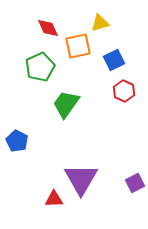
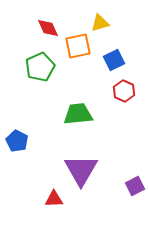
green trapezoid: moved 12 px right, 10 px down; rotated 48 degrees clockwise
purple triangle: moved 9 px up
purple square: moved 3 px down
